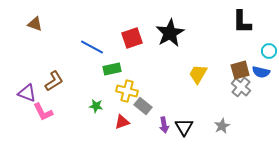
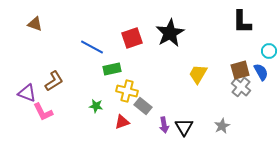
blue semicircle: rotated 132 degrees counterclockwise
